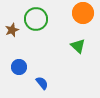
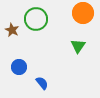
brown star: rotated 24 degrees counterclockwise
green triangle: rotated 21 degrees clockwise
